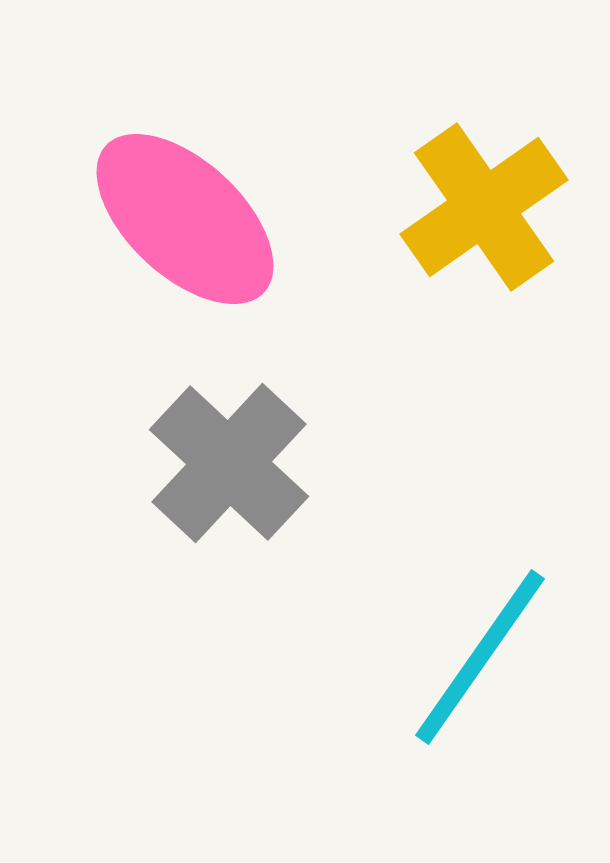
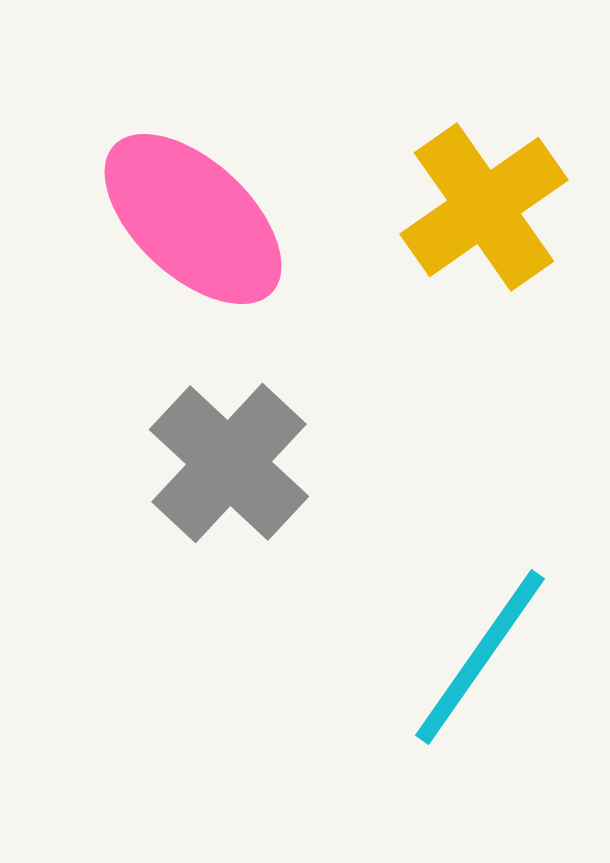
pink ellipse: moved 8 px right
